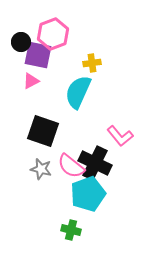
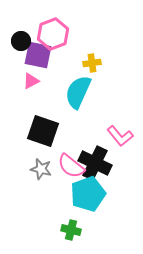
black circle: moved 1 px up
